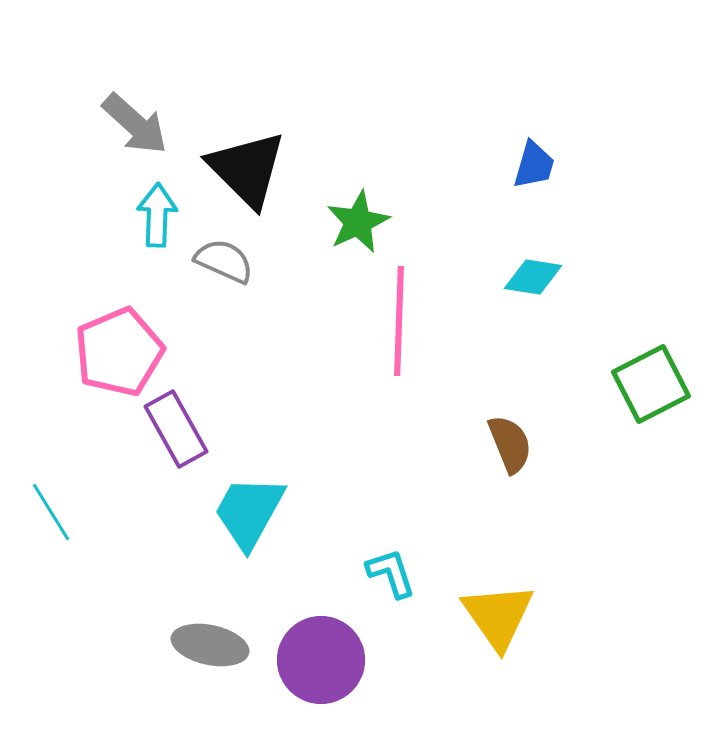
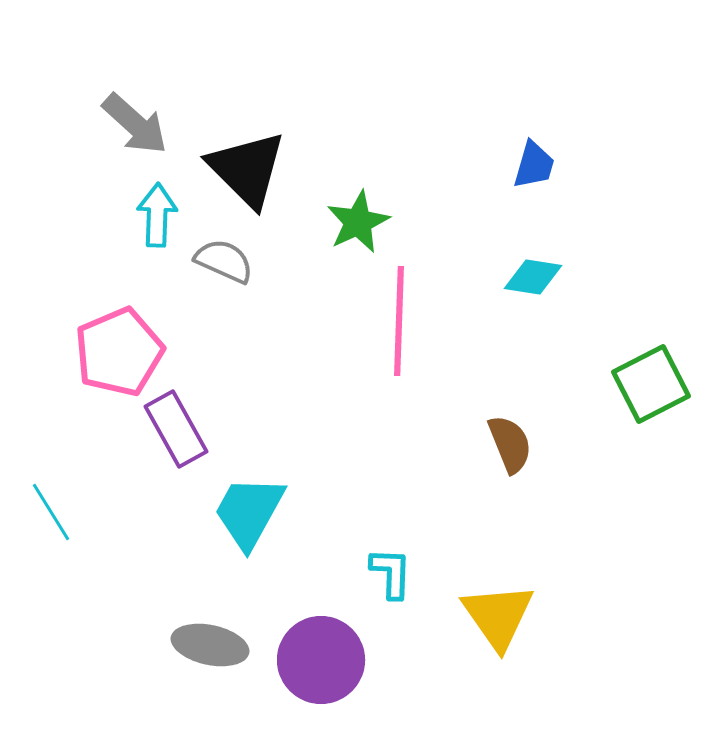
cyan L-shape: rotated 20 degrees clockwise
